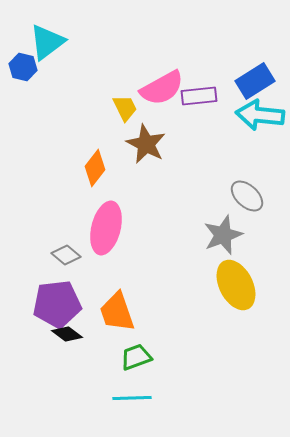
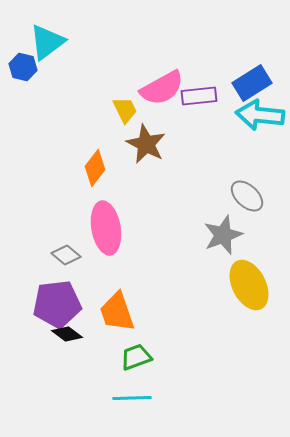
blue rectangle: moved 3 px left, 2 px down
yellow trapezoid: moved 2 px down
pink ellipse: rotated 24 degrees counterclockwise
yellow ellipse: moved 13 px right
